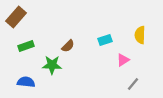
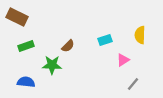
brown rectangle: moved 1 px right; rotated 75 degrees clockwise
